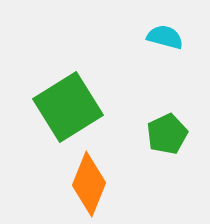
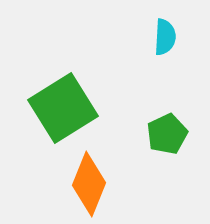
cyan semicircle: rotated 78 degrees clockwise
green square: moved 5 px left, 1 px down
